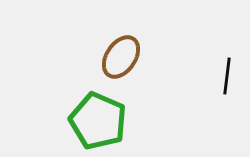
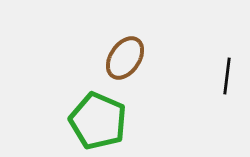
brown ellipse: moved 4 px right, 1 px down
